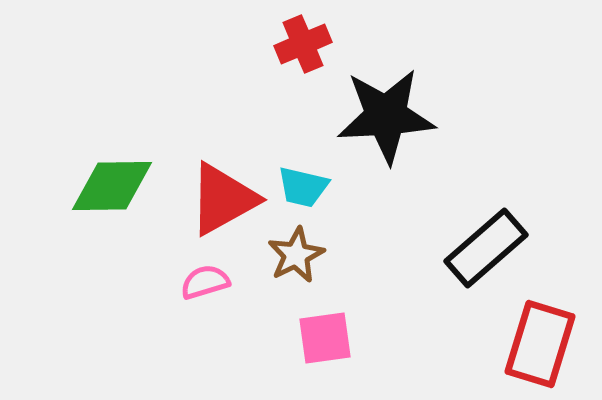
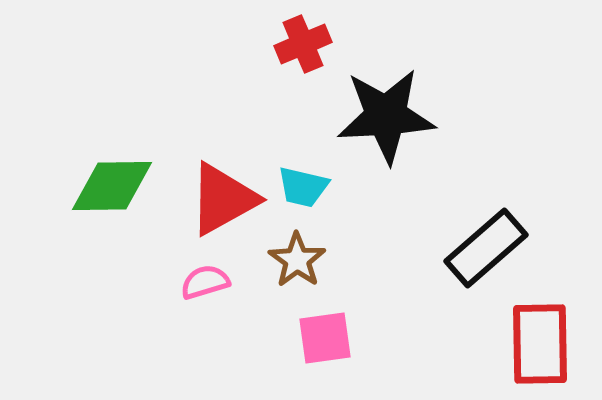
brown star: moved 1 px right, 5 px down; rotated 10 degrees counterclockwise
red rectangle: rotated 18 degrees counterclockwise
